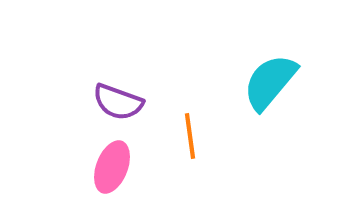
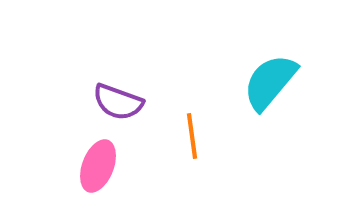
orange line: moved 2 px right
pink ellipse: moved 14 px left, 1 px up
